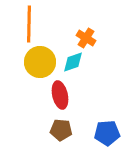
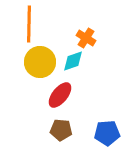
cyan diamond: moved 1 px up
red ellipse: rotated 52 degrees clockwise
